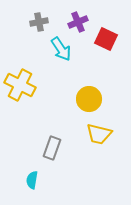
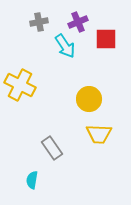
red square: rotated 25 degrees counterclockwise
cyan arrow: moved 4 px right, 3 px up
yellow trapezoid: rotated 12 degrees counterclockwise
gray rectangle: rotated 55 degrees counterclockwise
